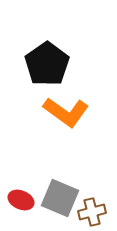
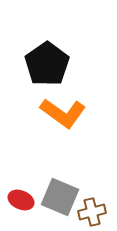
orange L-shape: moved 3 px left, 1 px down
gray square: moved 1 px up
